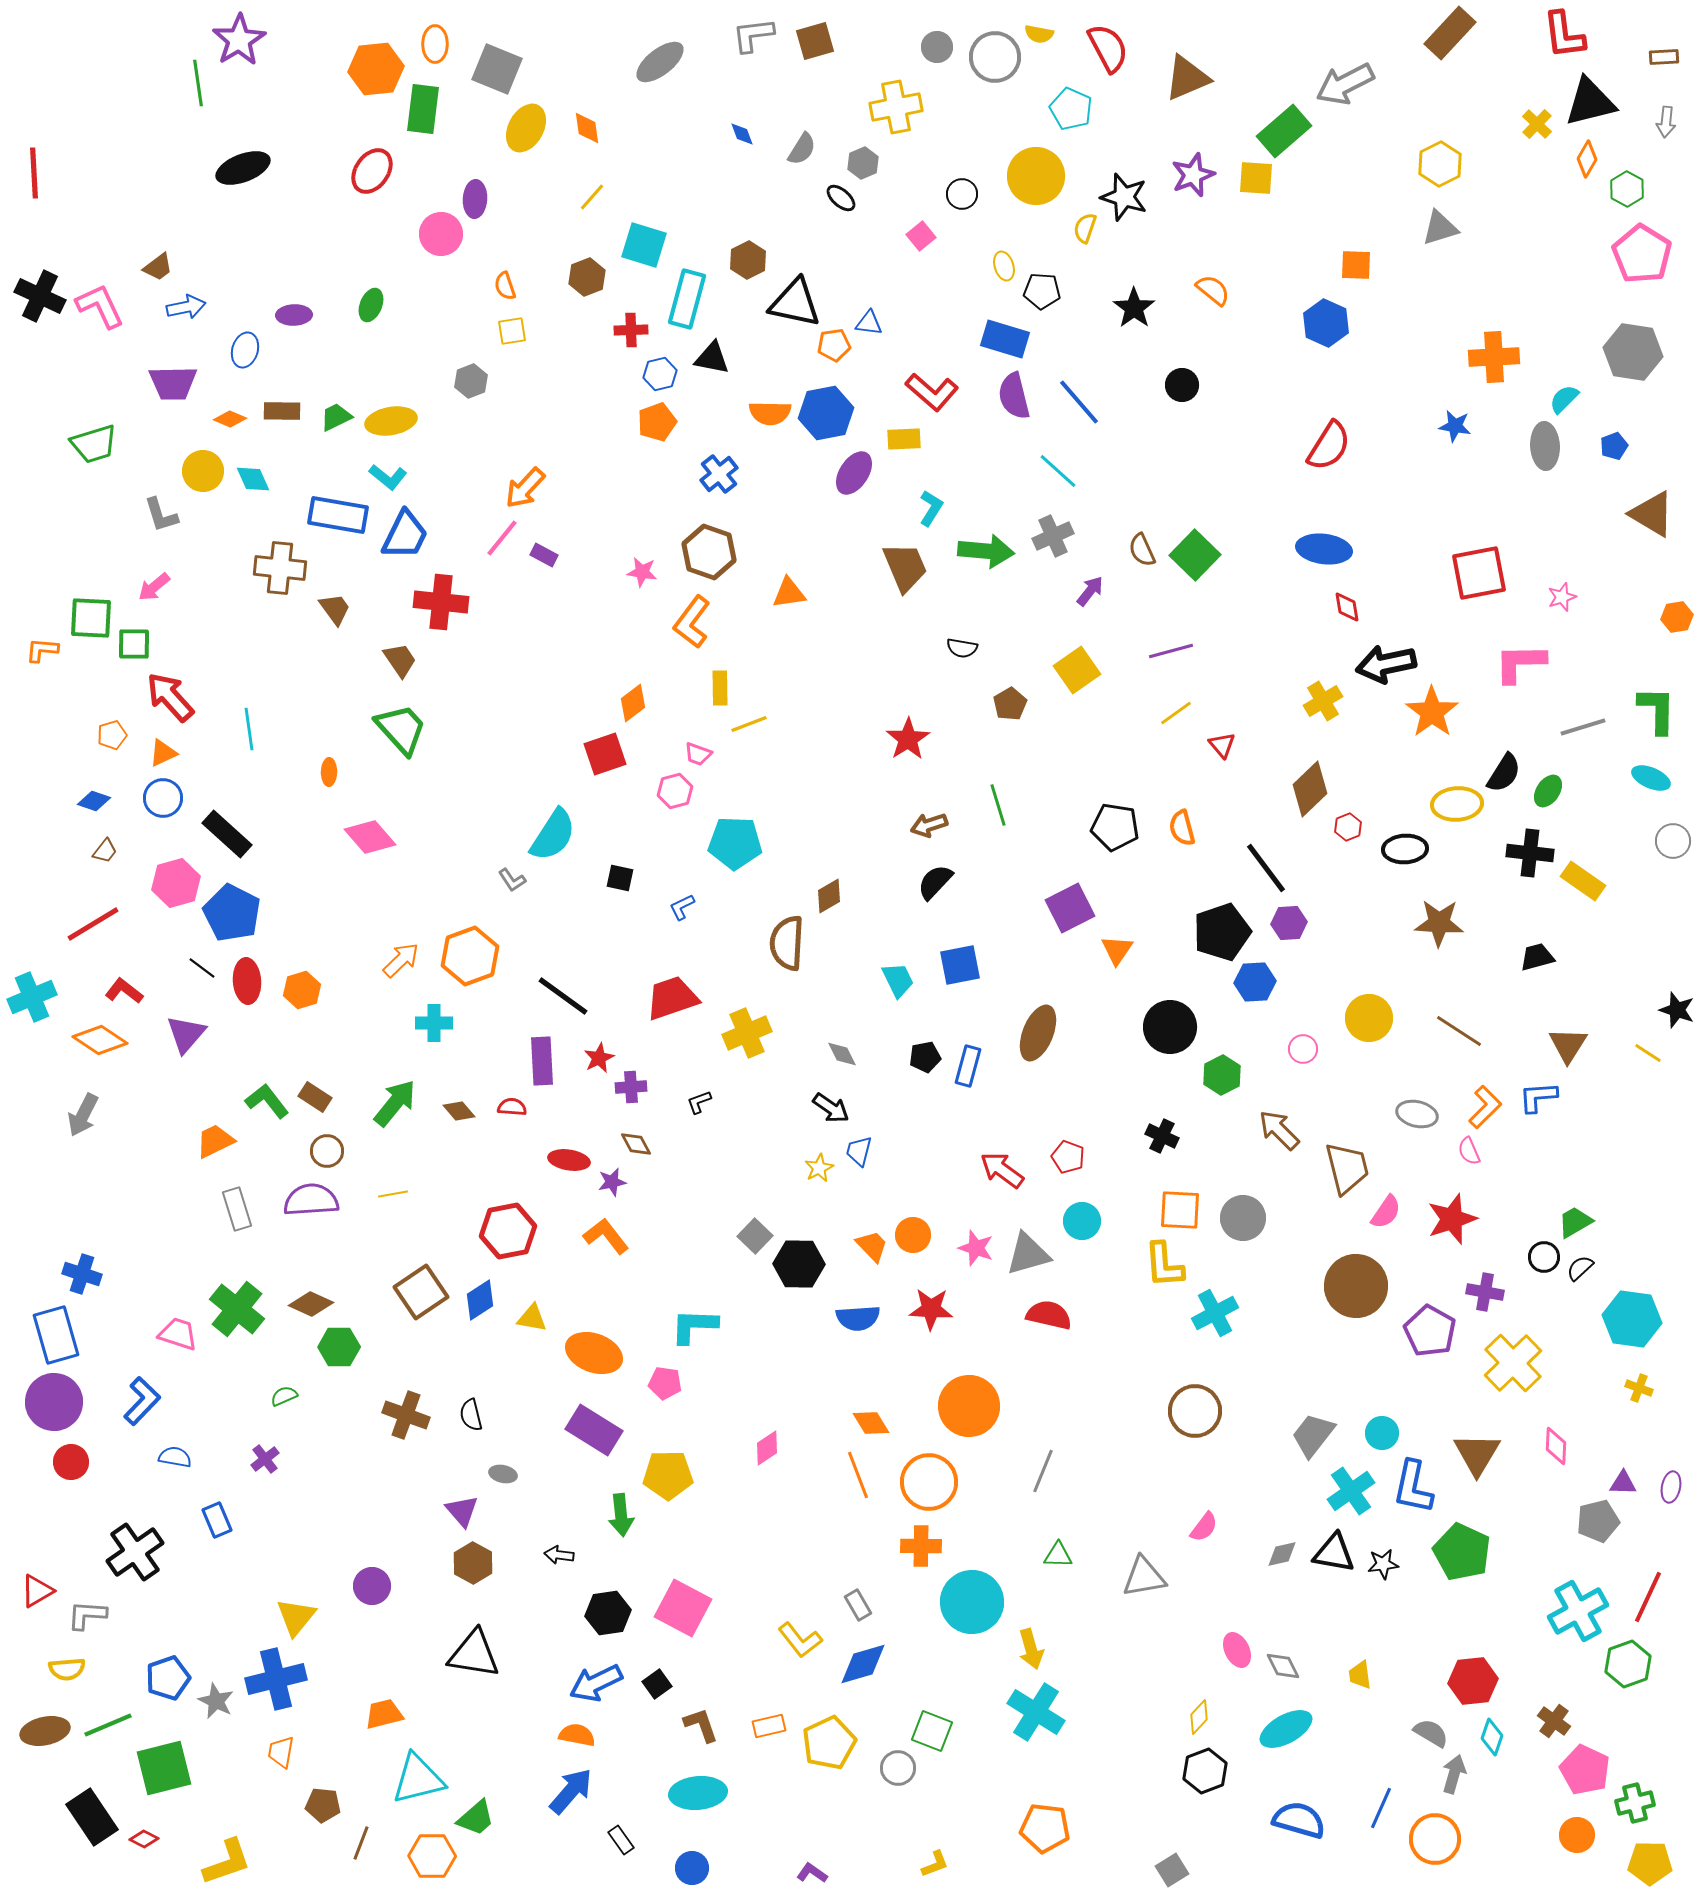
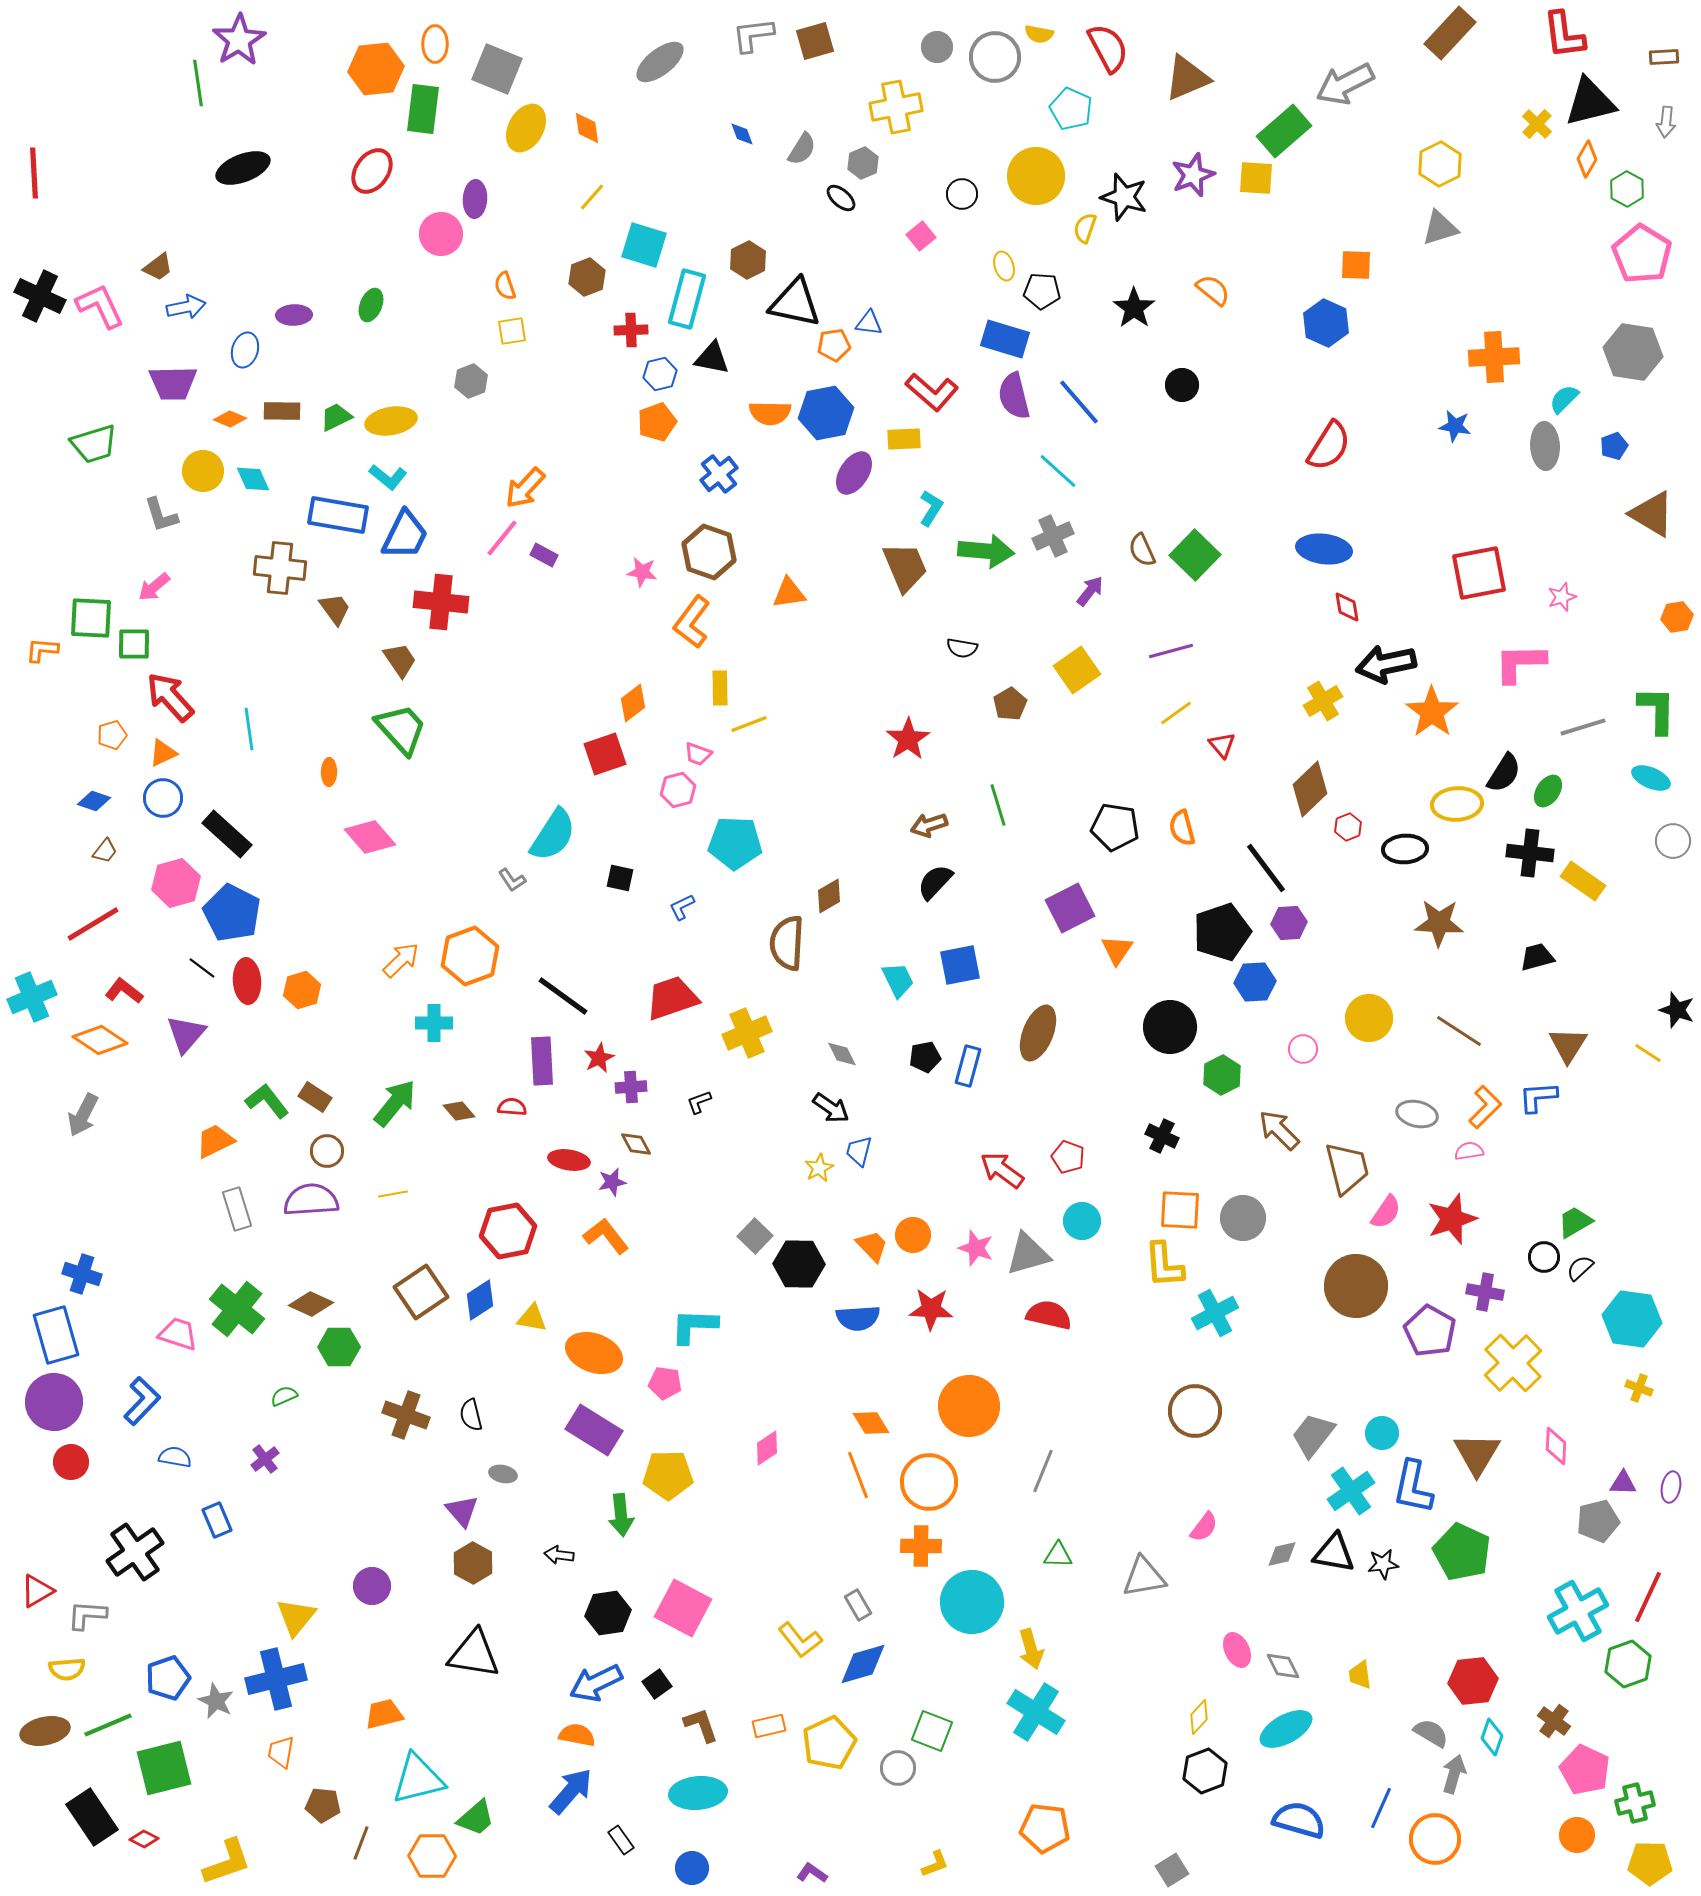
pink hexagon at (675, 791): moved 3 px right, 1 px up
pink semicircle at (1469, 1151): rotated 104 degrees clockwise
